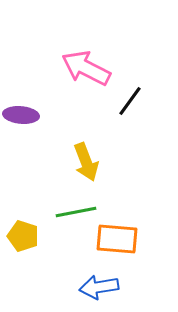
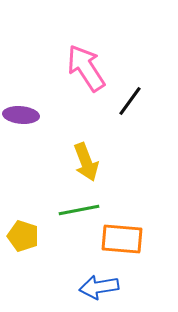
pink arrow: rotated 30 degrees clockwise
green line: moved 3 px right, 2 px up
orange rectangle: moved 5 px right
